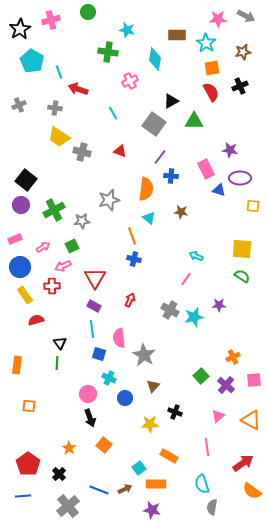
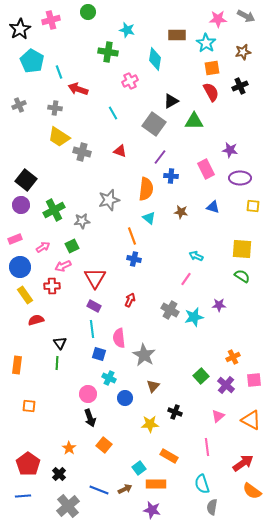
blue triangle at (219, 190): moved 6 px left, 17 px down
